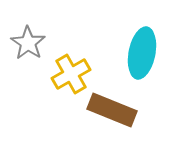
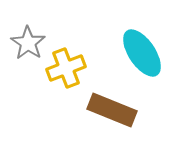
cyan ellipse: rotated 45 degrees counterclockwise
yellow cross: moved 5 px left, 6 px up; rotated 9 degrees clockwise
